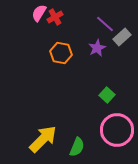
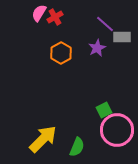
gray rectangle: rotated 42 degrees clockwise
orange hexagon: rotated 20 degrees clockwise
green square: moved 3 px left, 15 px down; rotated 21 degrees clockwise
